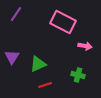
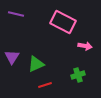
purple line: rotated 70 degrees clockwise
green triangle: moved 2 px left
green cross: rotated 32 degrees counterclockwise
